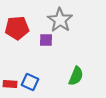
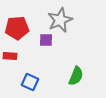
gray star: rotated 15 degrees clockwise
red rectangle: moved 28 px up
